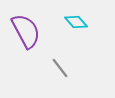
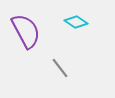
cyan diamond: rotated 15 degrees counterclockwise
